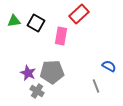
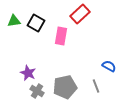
red rectangle: moved 1 px right
gray pentagon: moved 13 px right, 15 px down; rotated 10 degrees counterclockwise
